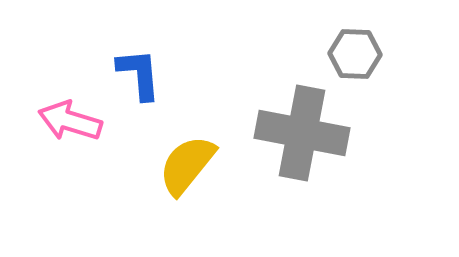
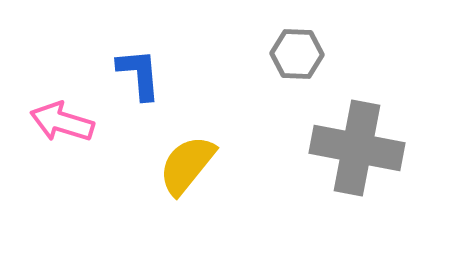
gray hexagon: moved 58 px left
pink arrow: moved 8 px left, 1 px down
gray cross: moved 55 px right, 15 px down
